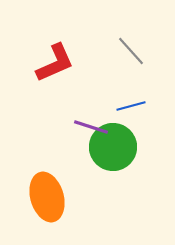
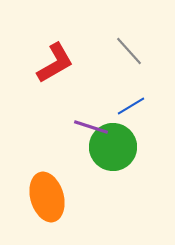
gray line: moved 2 px left
red L-shape: rotated 6 degrees counterclockwise
blue line: rotated 16 degrees counterclockwise
